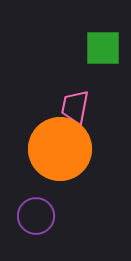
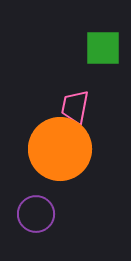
purple circle: moved 2 px up
